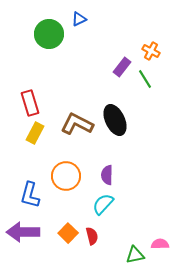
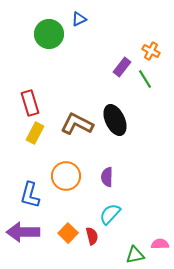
purple semicircle: moved 2 px down
cyan semicircle: moved 7 px right, 10 px down
